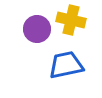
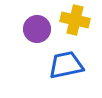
yellow cross: moved 4 px right
